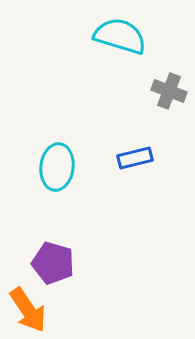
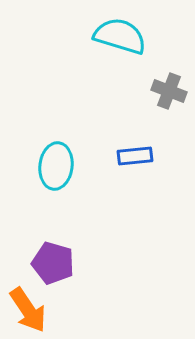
blue rectangle: moved 2 px up; rotated 8 degrees clockwise
cyan ellipse: moved 1 px left, 1 px up
